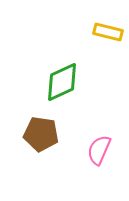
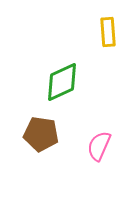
yellow rectangle: rotated 72 degrees clockwise
pink semicircle: moved 4 px up
